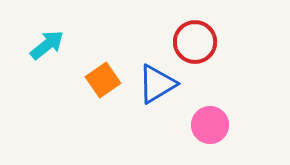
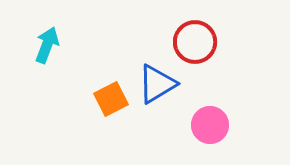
cyan arrow: rotated 30 degrees counterclockwise
orange square: moved 8 px right, 19 px down; rotated 8 degrees clockwise
